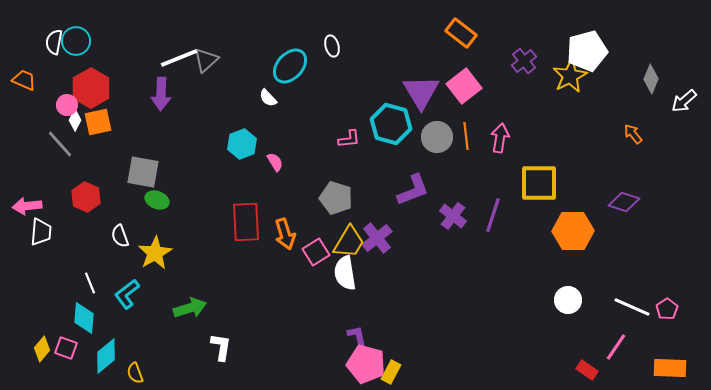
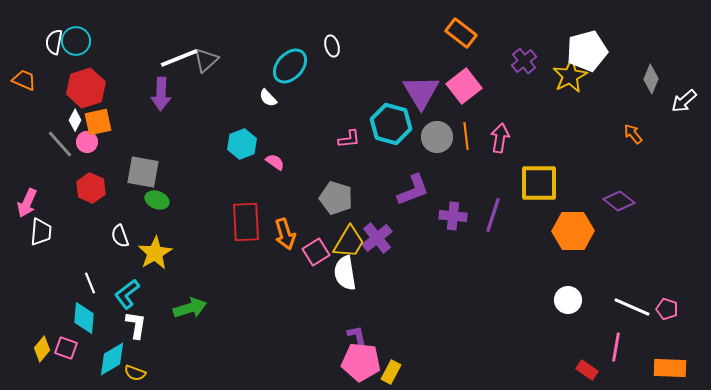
red hexagon at (91, 88): moved 5 px left; rotated 12 degrees clockwise
pink circle at (67, 105): moved 20 px right, 37 px down
pink semicircle at (275, 162): rotated 24 degrees counterclockwise
red hexagon at (86, 197): moved 5 px right, 9 px up
purple diamond at (624, 202): moved 5 px left, 1 px up; rotated 20 degrees clockwise
pink arrow at (27, 206): moved 3 px up; rotated 60 degrees counterclockwise
purple cross at (453, 216): rotated 32 degrees counterclockwise
pink pentagon at (667, 309): rotated 20 degrees counterclockwise
white L-shape at (221, 347): moved 85 px left, 22 px up
pink line at (616, 347): rotated 24 degrees counterclockwise
cyan diamond at (106, 356): moved 6 px right, 3 px down; rotated 9 degrees clockwise
pink pentagon at (366, 364): moved 5 px left, 2 px up; rotated 9 degrees counterclockwise
yellow semicircle at (135, 373): rotated 50 degrees counterclockwise
